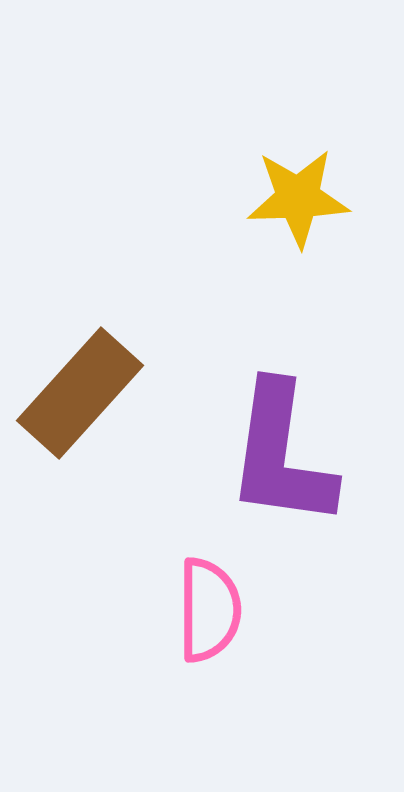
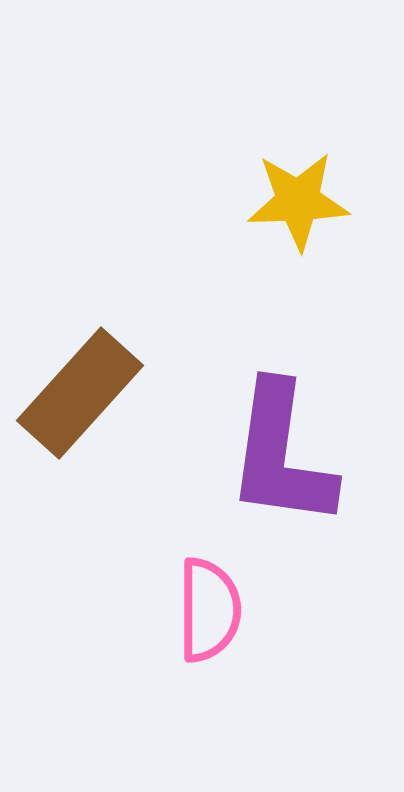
yellow star: moved 3 px down
